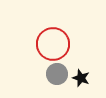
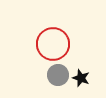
gray circle: moved 1 px right, 1 px down
